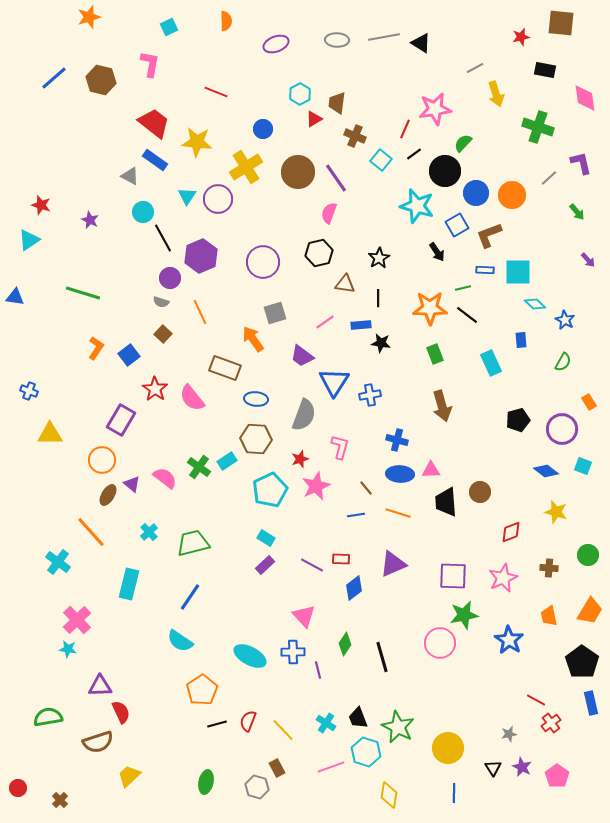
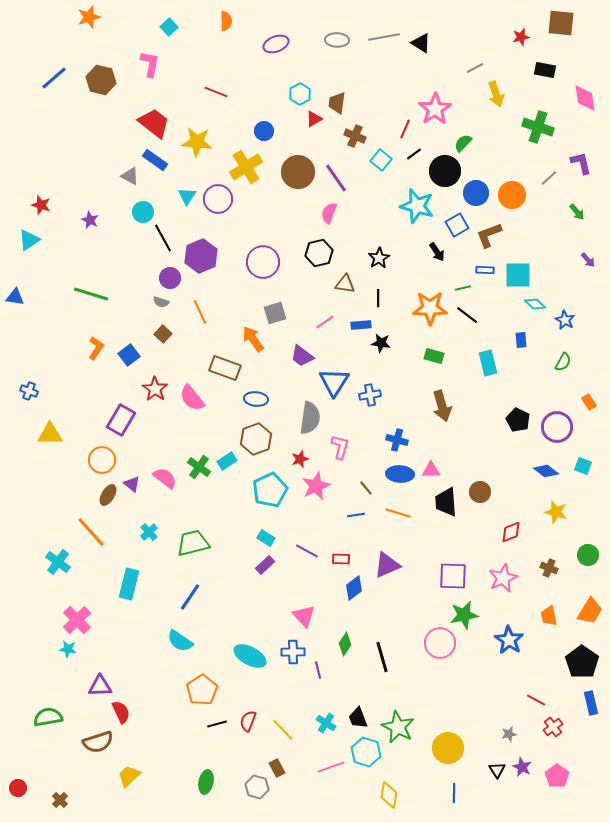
cyan square at (169, 27): rotated 18 degrees counterclockwise
pink star at (435, 109): rotated 24 degrees counterclockwise
blue circle at (263, 129): moved 1 px right, 2 px down
cyan square at (518, 272): moved 3 px down
green line at (83, 293): moved 8 px right, 1 px down
green rectangle at (435, 354): moved 1 px left, 2 px down; rotated 54 degrees counterclockwise
cyan rectangle at (491, 363): moved 3 px left; rotated 10 degrees clockwise
gray semicircle at (304, 415): moved 6 px right, 3 px down; rotated 12 degrees counterclockwise
black pentagon at (518, 420): rotated 30 degrees counterclockwise
purple circle at (562, 429): moved 5 px left, 2 px up
brown hexagon at (256, 439): rotated 24 degrees counterclockwise
purple triangle at (393, 564): moved 6 px left, 1 px down
purple line at (312, 565): moved 5 px left, 14 px up
brown cross at (549, 568): rotated 18 degrees clockwise
red cross at (551, 723): moved 2 px right, 4 px down
black triangle at (493, 768): moved 4 px right, 2 px down
